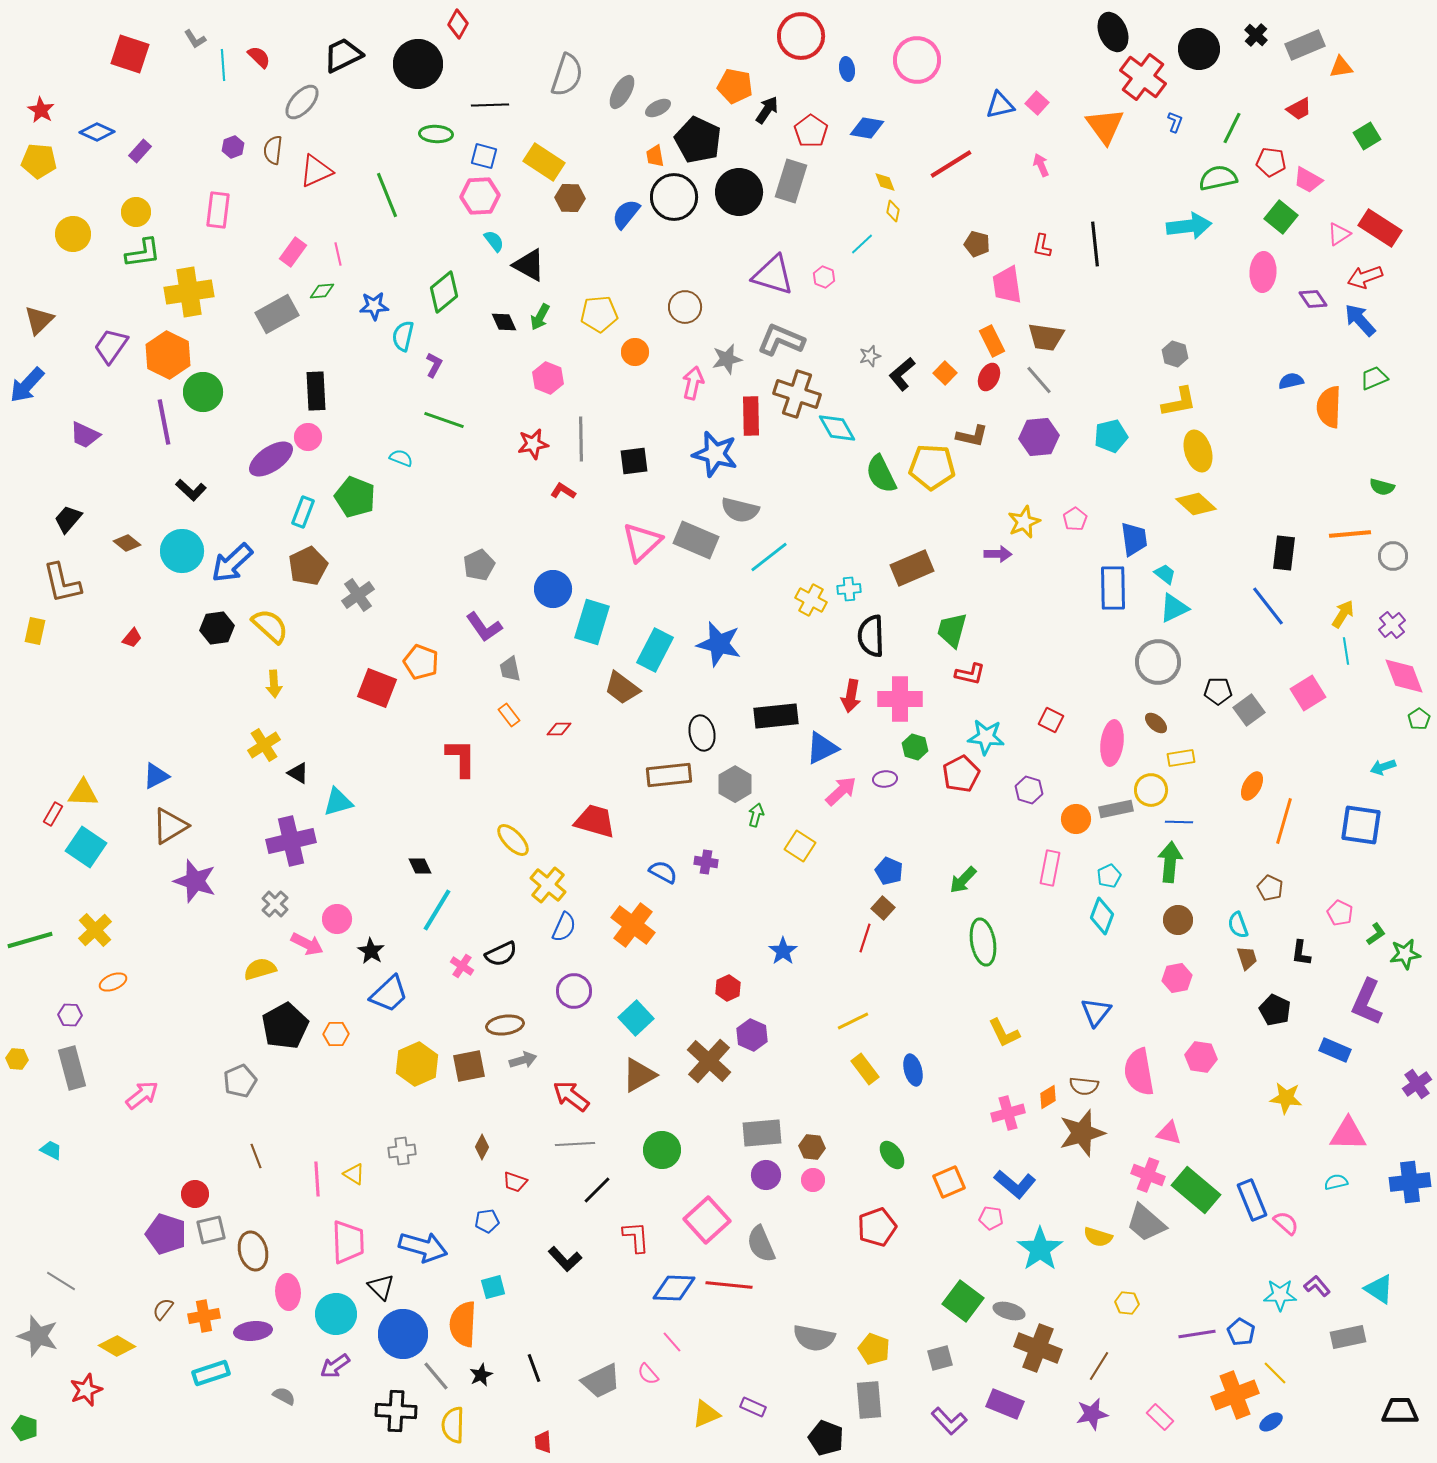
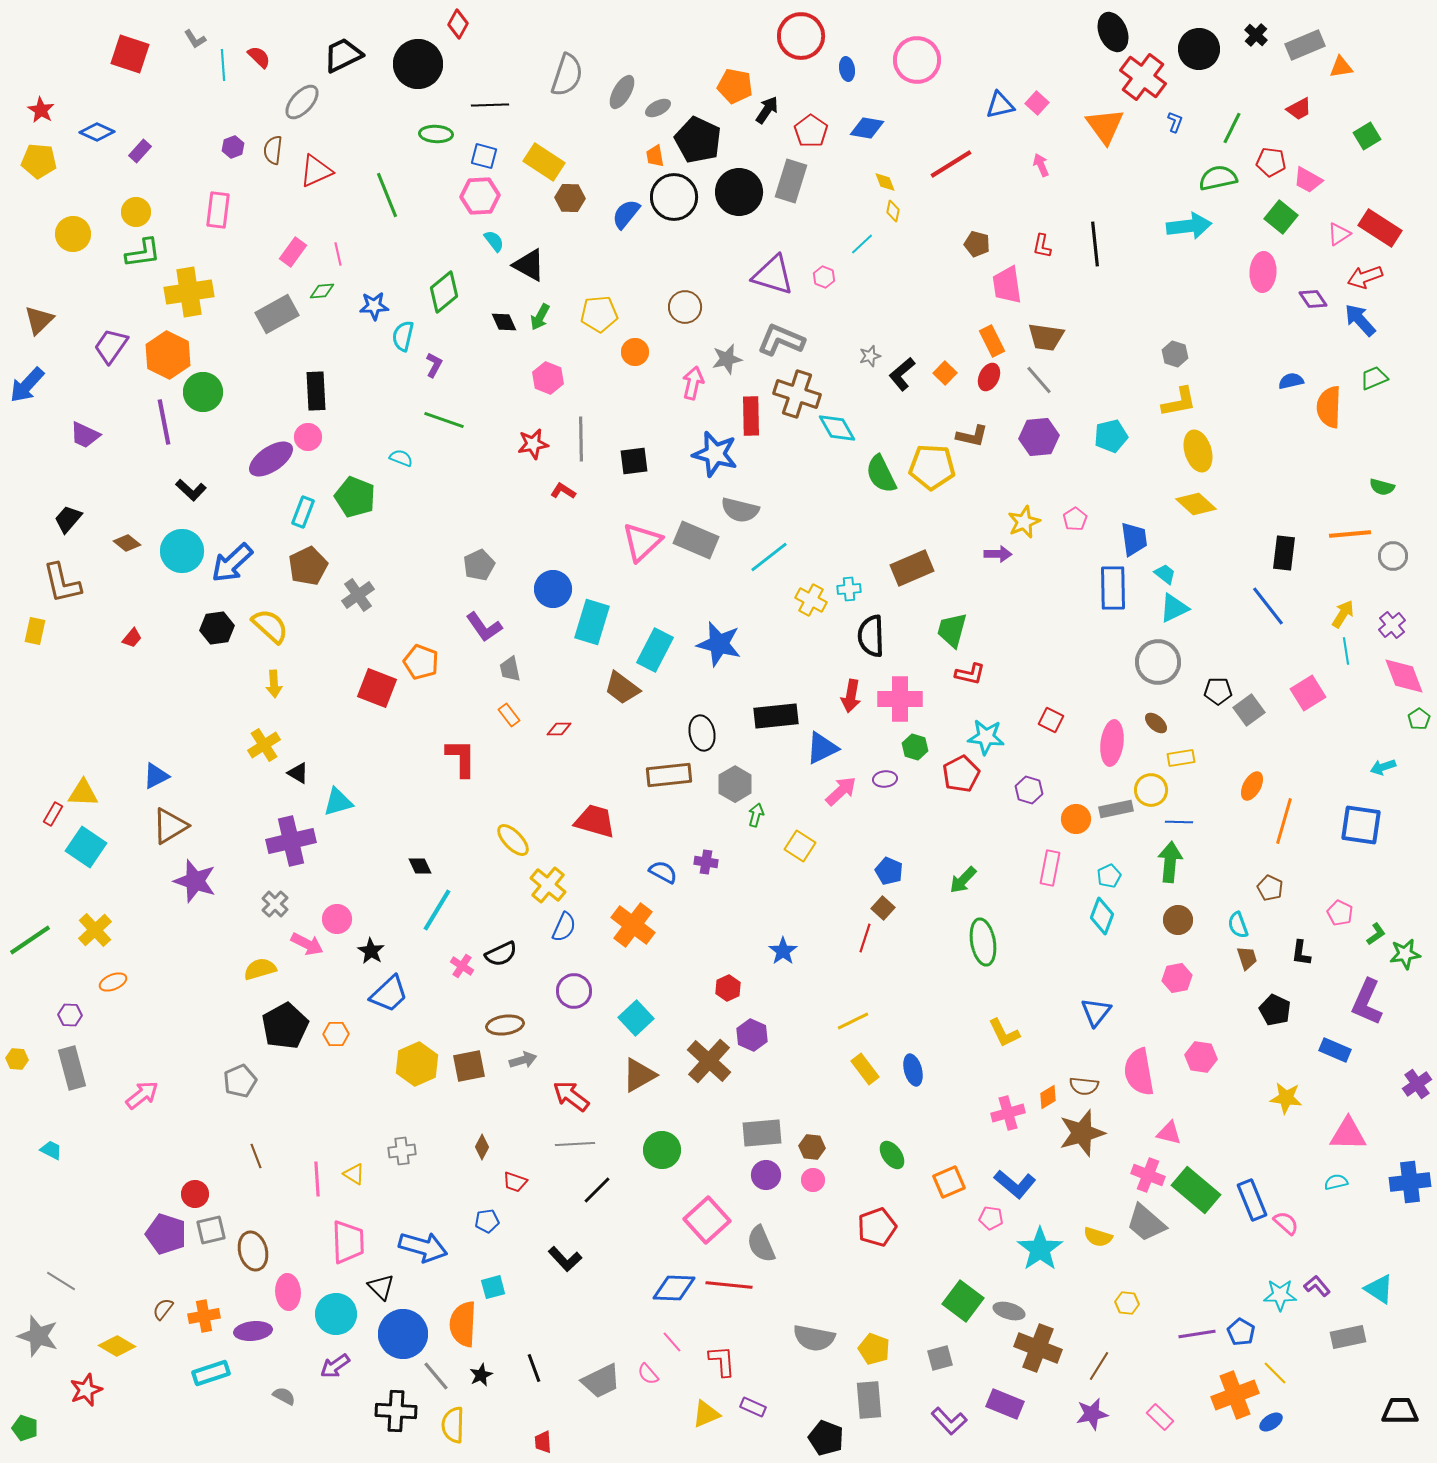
green line at (30, 940): rotated 18 degrees counterclockwise
red L-shape at (636, 1237): moved 86 px right, 124 px down
